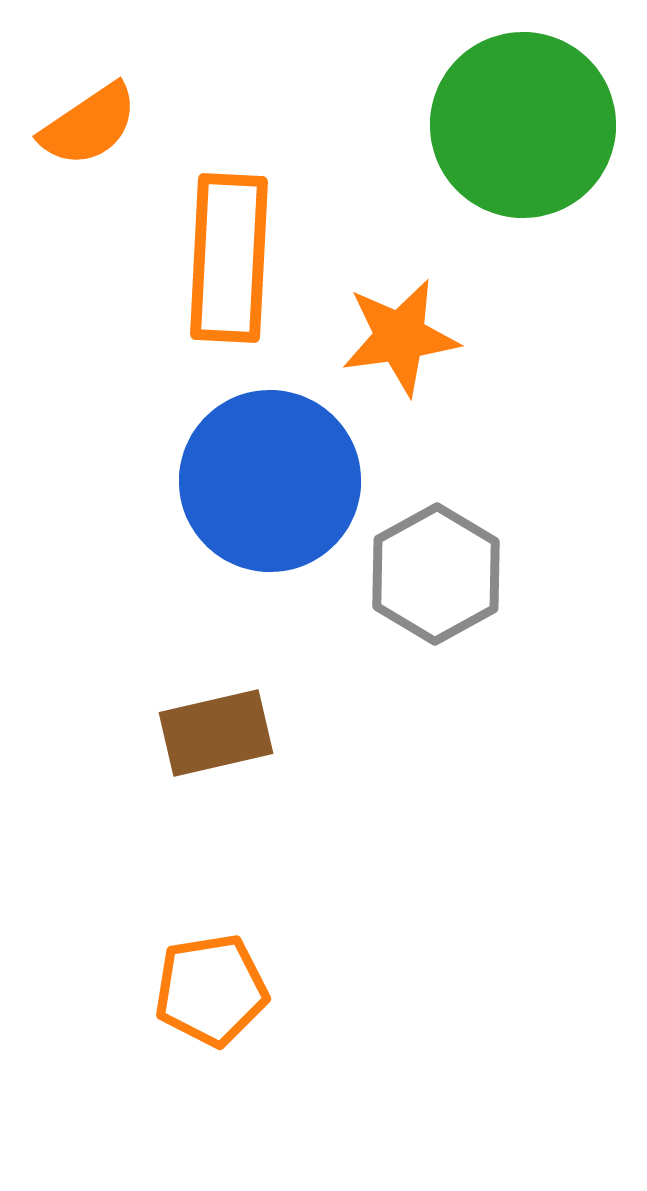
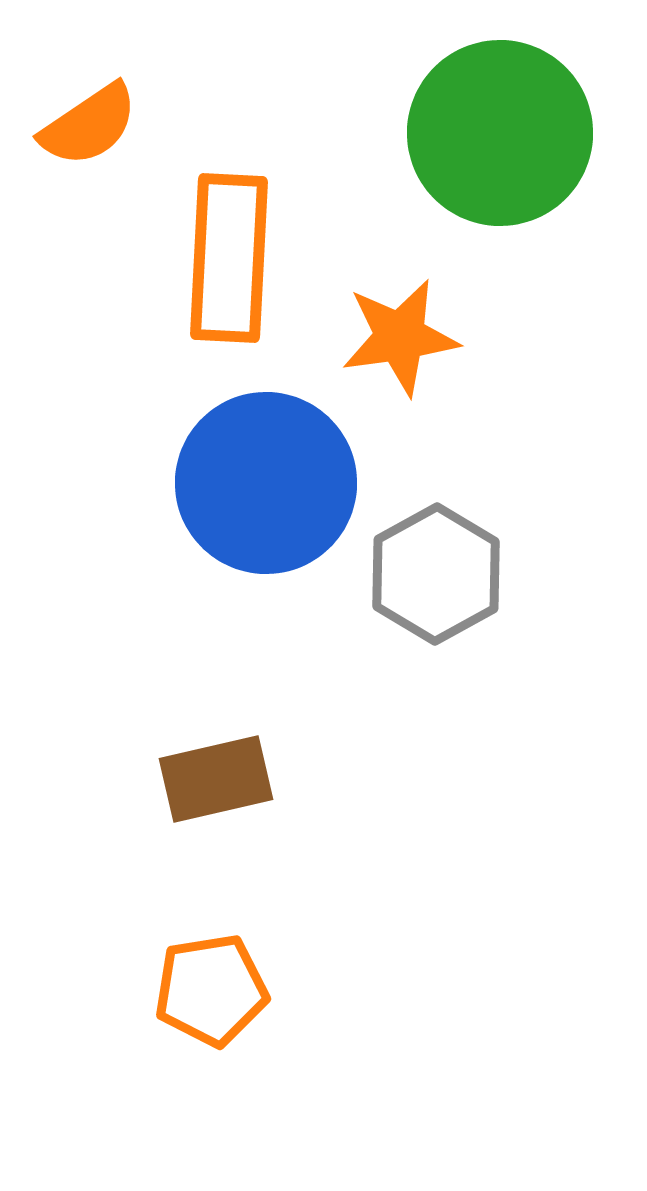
green circle: moved 23 px left, 8 px down
blue circle: moved 4 px left, 2 px down
brown rectangle: moved 46 px down
